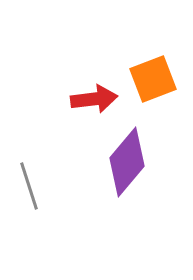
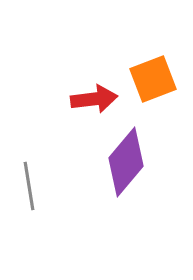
purple diamond: moved 1 px left
gray line: rotated 9 degrees clockwise
